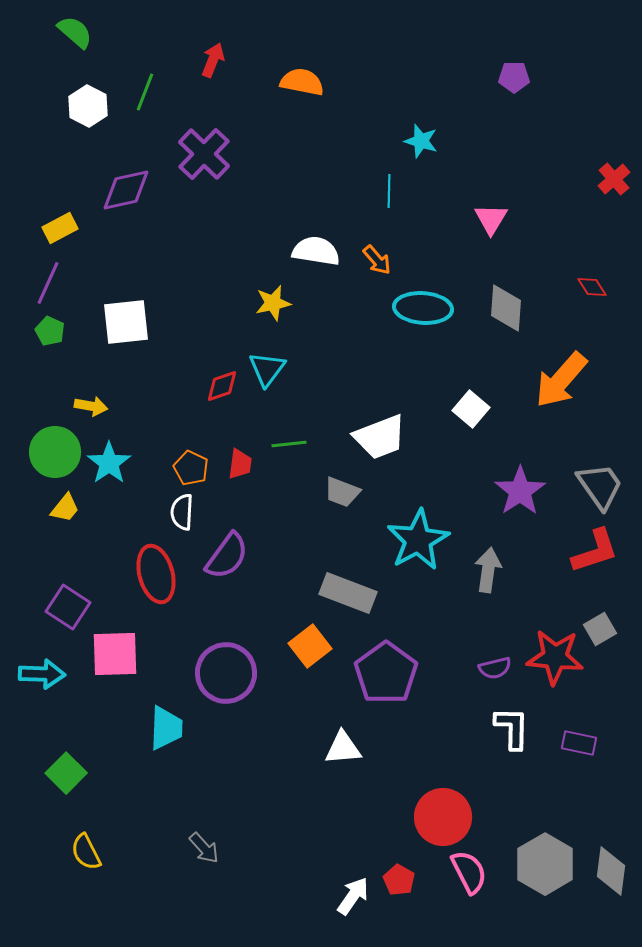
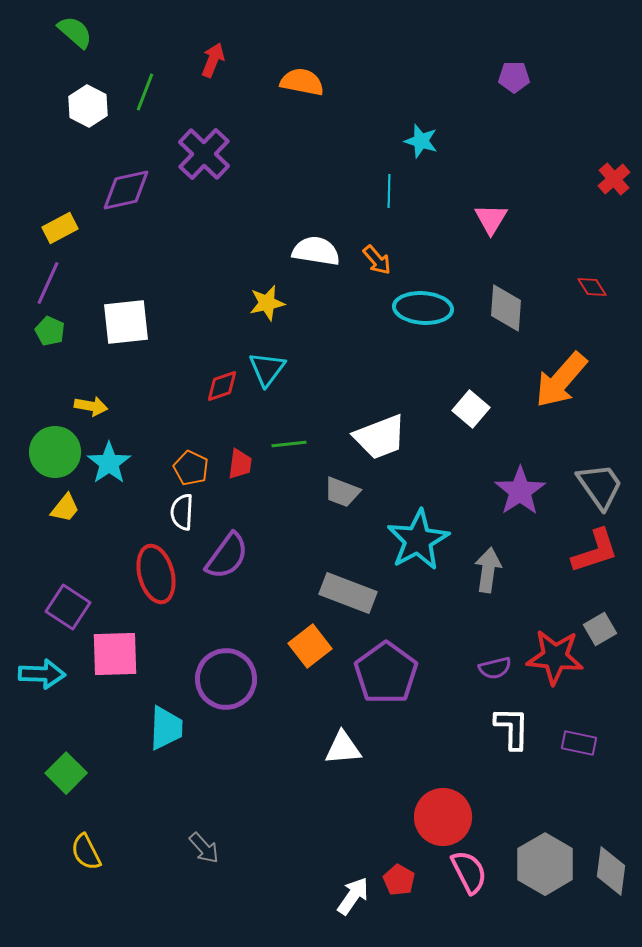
yellow star at (273, 303): moved 6 px left
purple circle at (226, 673): moved 6 px down
